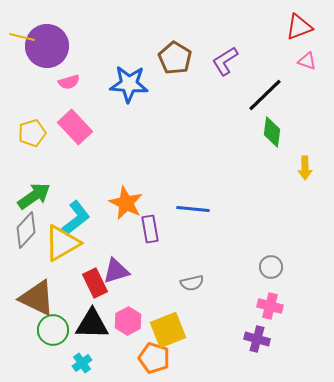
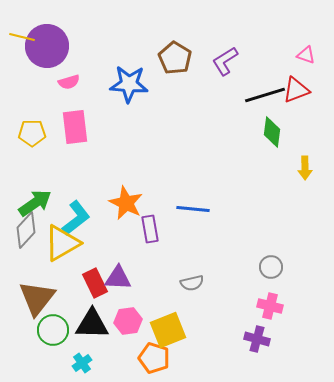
red triangle: moved 3 px left, 63 px down
pink triangle: moved 1 px left, 6 px up
black line: rotated 27 degrees clockwise
pink rectangle: rotated 36 degrees clockwise
yellow pentagon: rotated 16 degrees clockwise
green arrow: moved 1 px right, 7 px down
purple triangle: moved 2 px right, 7 px down; rotated 20 degrees clockwise
brown triangle: rotated 42 degrees clockwise
pink hexagon: rotated 20 degrees clockwise
